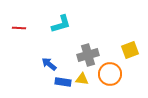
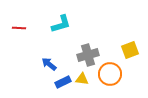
blue rectangle: rotated 35 degrees counterclockwise
